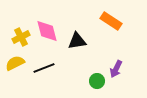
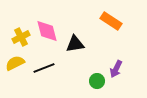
black triangle: moved 2 px left, 3 px down
